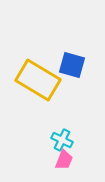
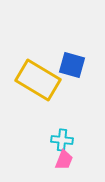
cyan cross: rotated 20 degrees counterclockwise
